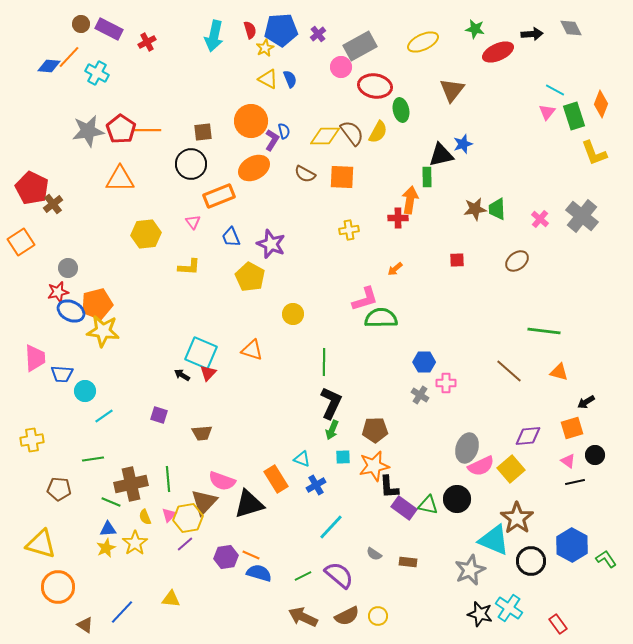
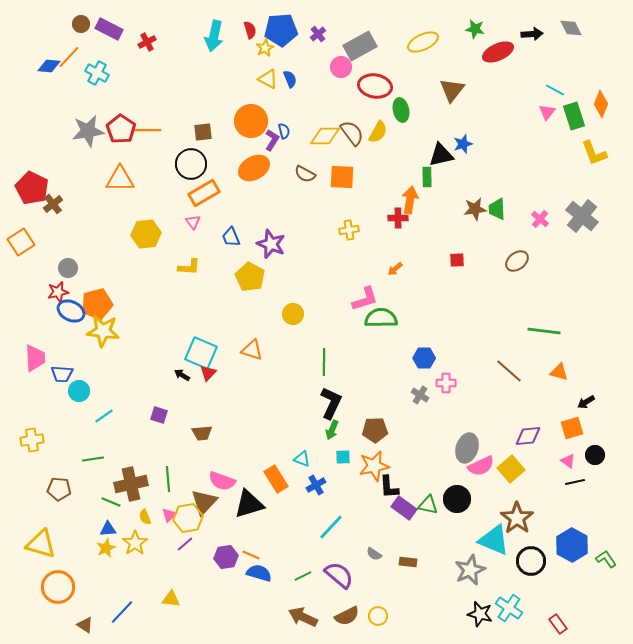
orange rectangle at (219, 196): moved 15 px left, 3 px up; rotated 8 degrees counterclockwise
blue hexagon at (424, 362): moved 4 px up
cyan circle at (85, 391): moved 6 px left
